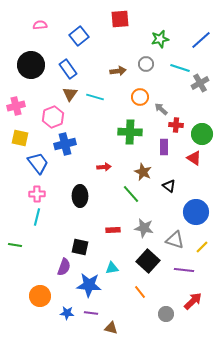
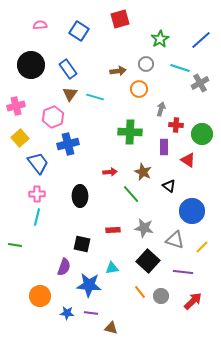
red square at (120, 19): rotated 12 degrees counterclockwise
blue square at (79, 36): moved 5 px up; rotated 18 degrees counterclockwise
green star at (160, 39): rotated 18 degrees counterclockwise
orange circle at (140, 97): moved 1 px left, 8 px up
gray arrow at (161, 109): rotated 64 degrees clockwise
yellow square at (20, 138): rotated 36 degrees clockwise
blue cross at (65, 144): moved 3 px right
red triangle at (194, 158): moved 6 px left, 2 px down
red arrow at (104, 167): moved 6 px right, 5 px down
blue circle at (196, 212): moved 4 px left, 1 px up
black square at (80, 247): moved 2 px right, 3 px up
purple line at (184, 270): moved 1 px left, 2 px down
gray circle at (166, 314): moved 5 px left, 18 px up
